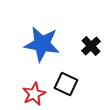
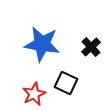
black cross: moved 1 px down
black square: moved 1 px up
